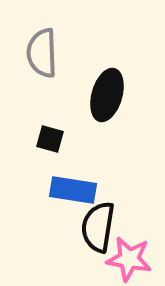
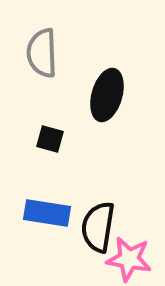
blue rectangle: moved 26 px left, 23 px down
